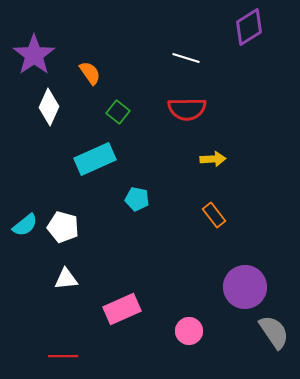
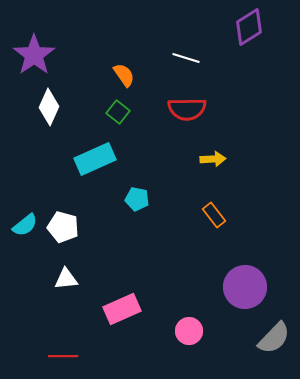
orange semicircle: moved 34 px right, 2 px down
gray semicircle: moved 6 px down; rotated 78 degrees clockwise
